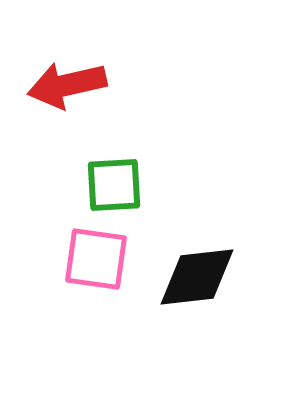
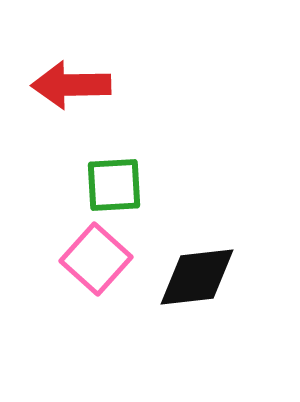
red arrow: moved 4 px right; rotated 12 degrees clockwise
pink square: rotated 34 degrees clockwise
